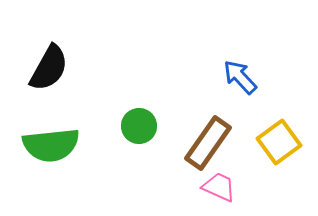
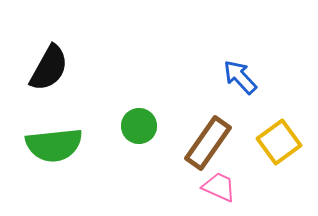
green semicircle: moved 3 px right
